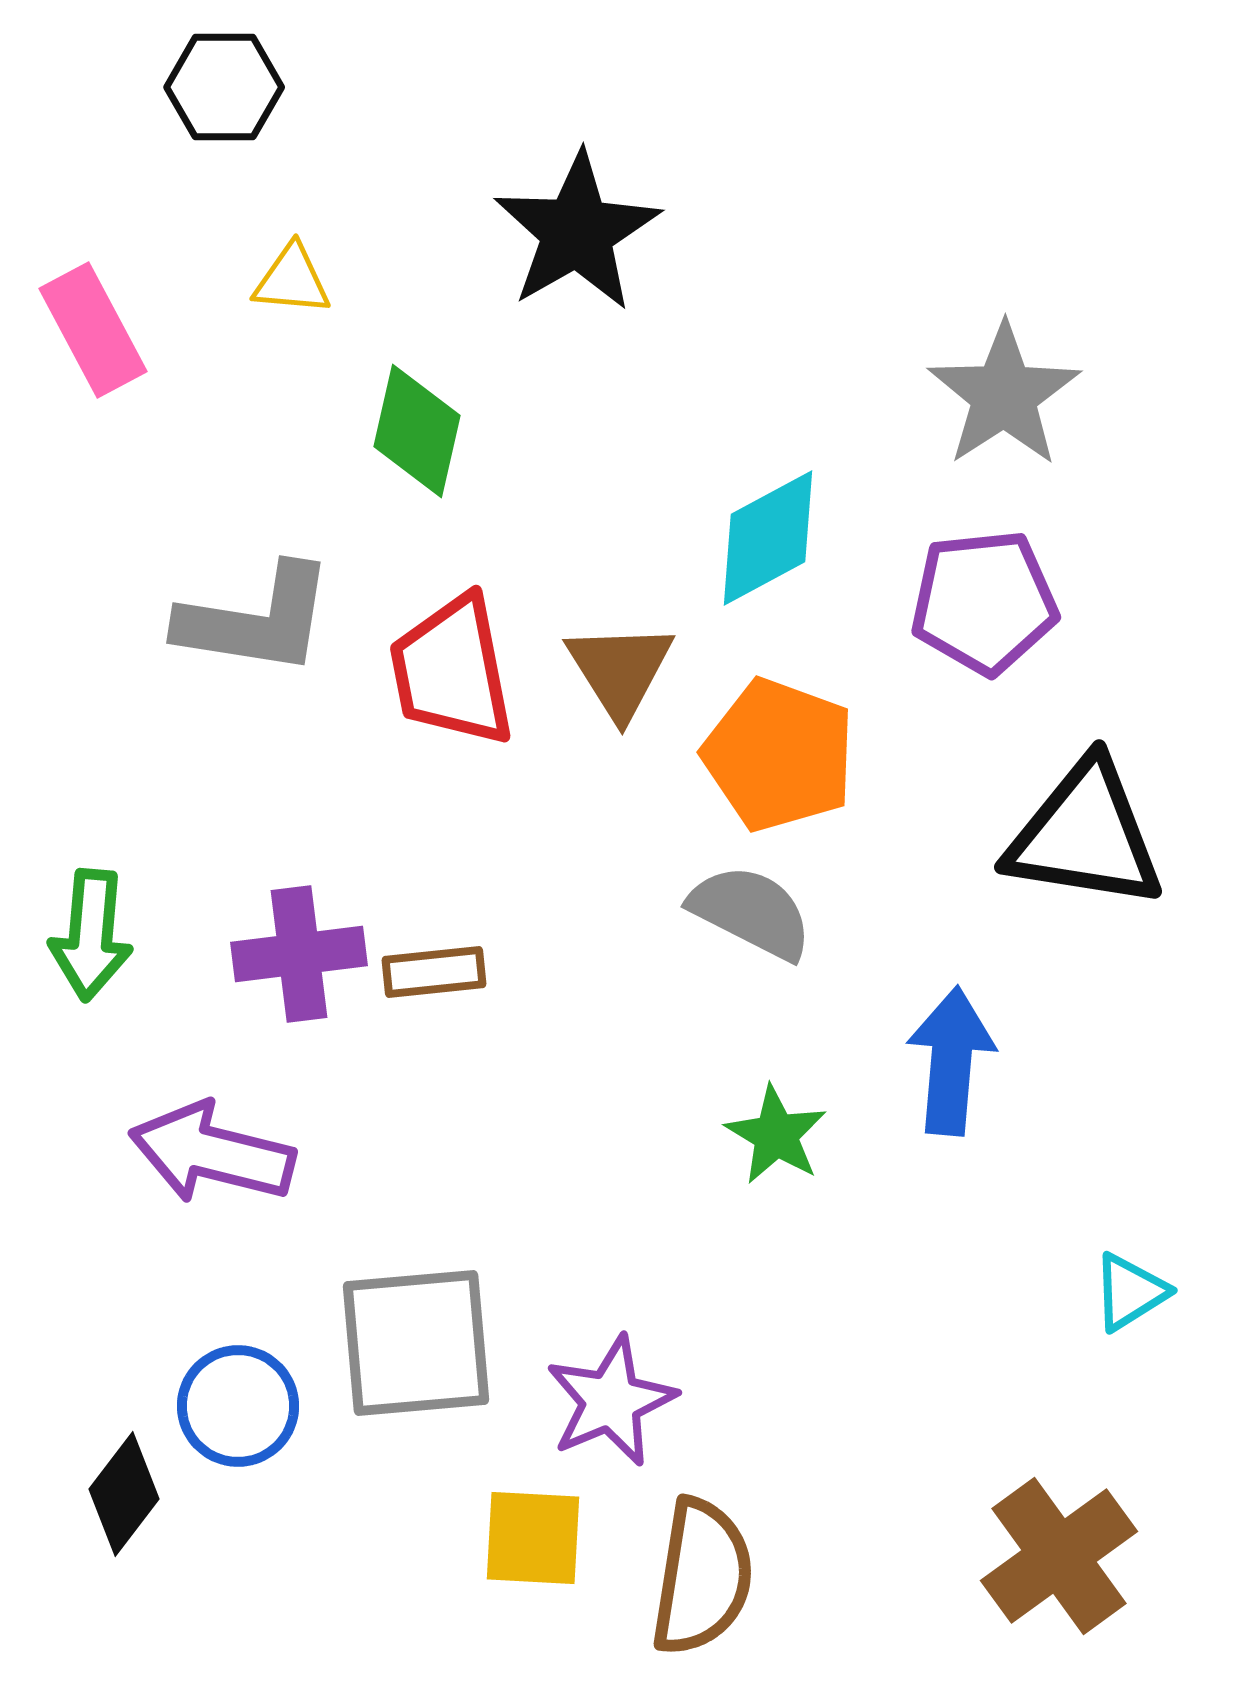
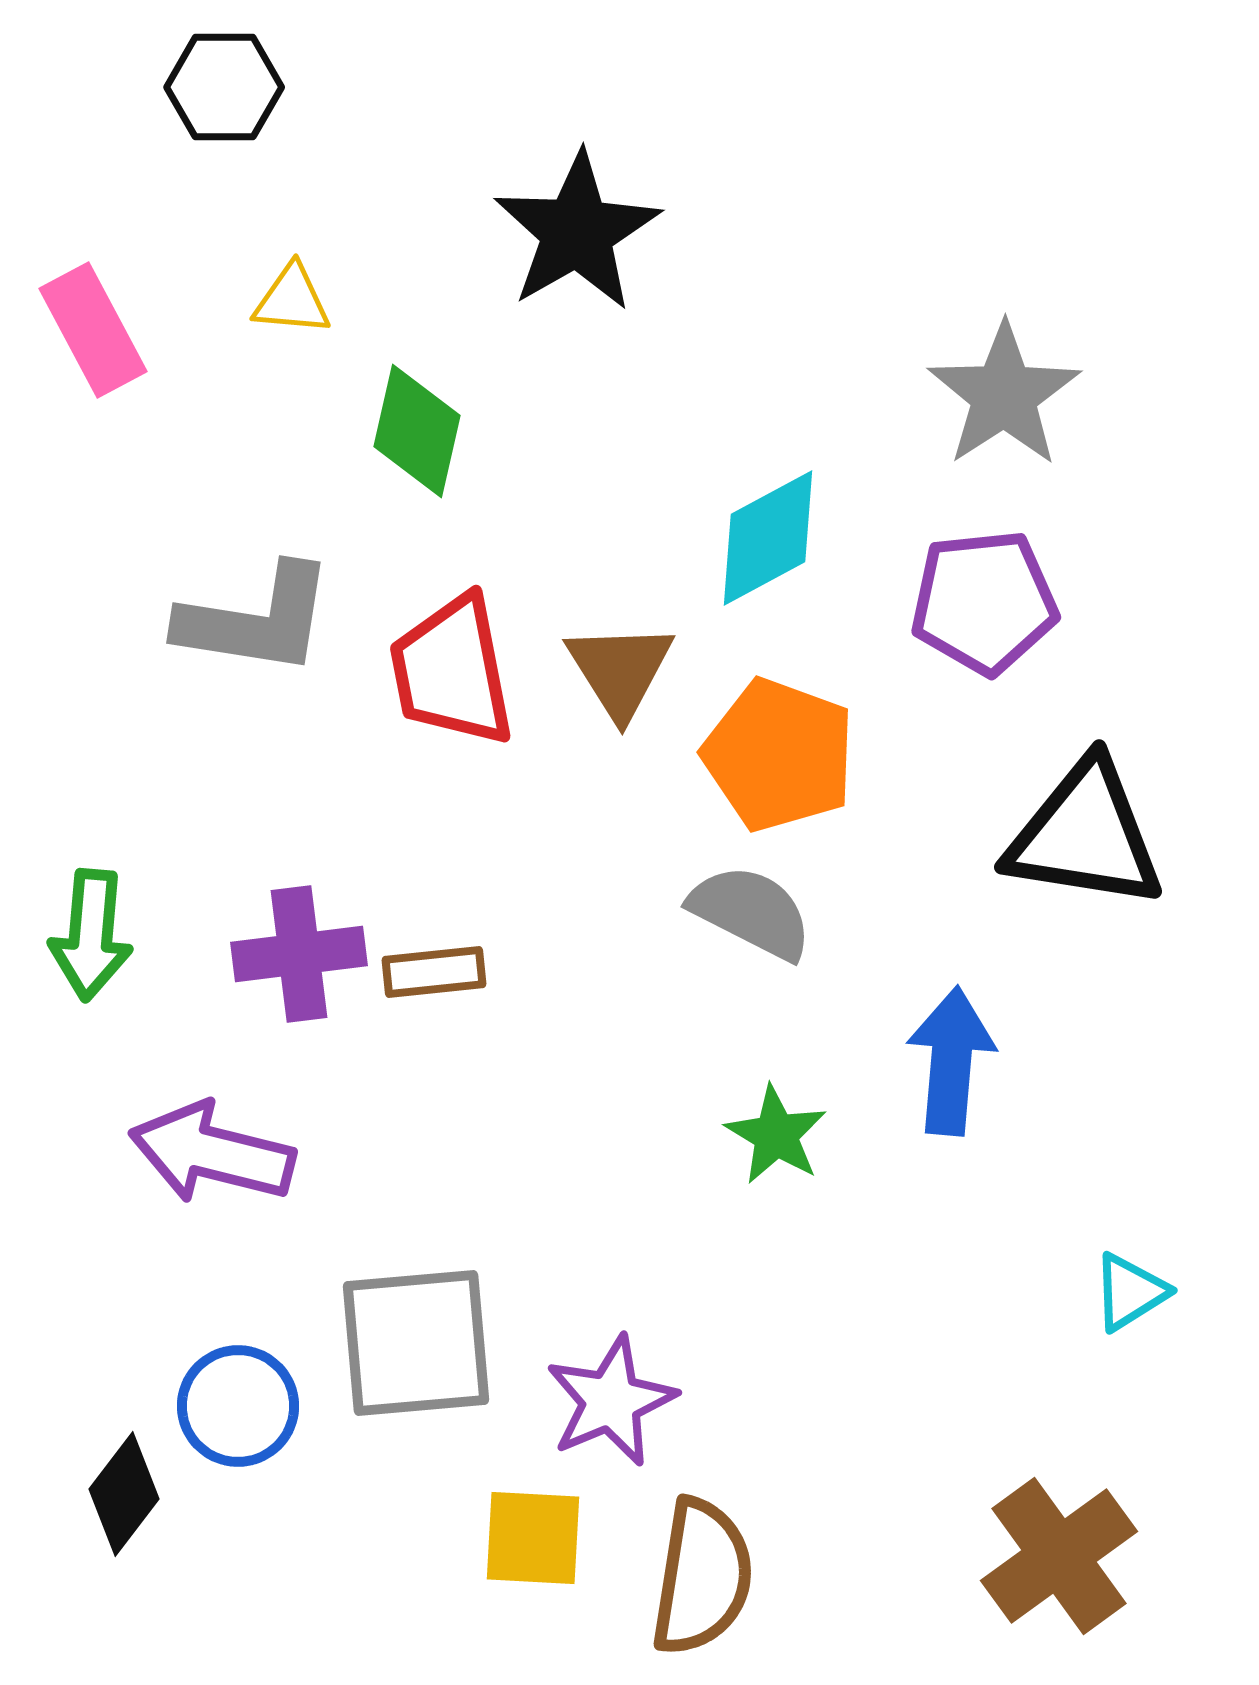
yellow triangle: moved 20 px down
